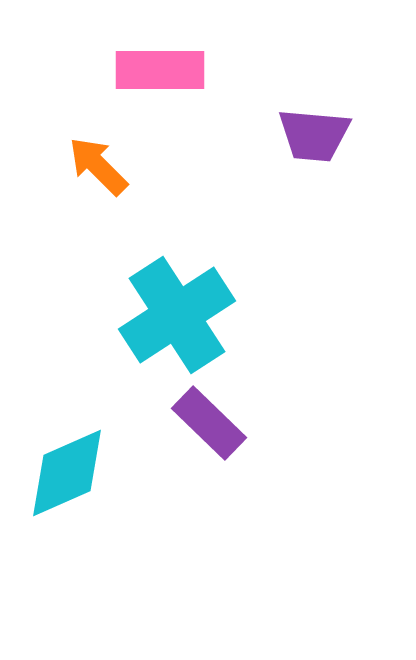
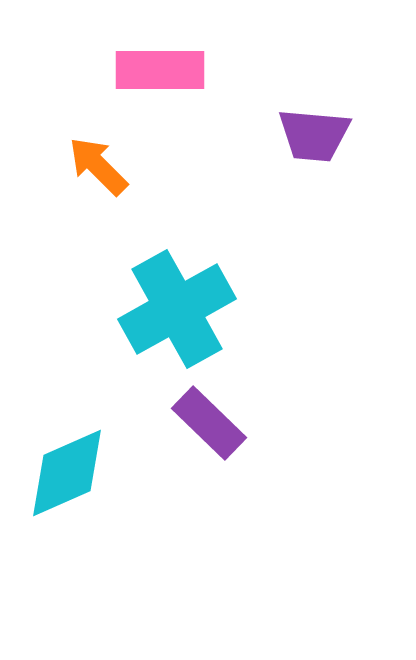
cyan cross: moved 6 px up; rotated 4 degrees clockwise
